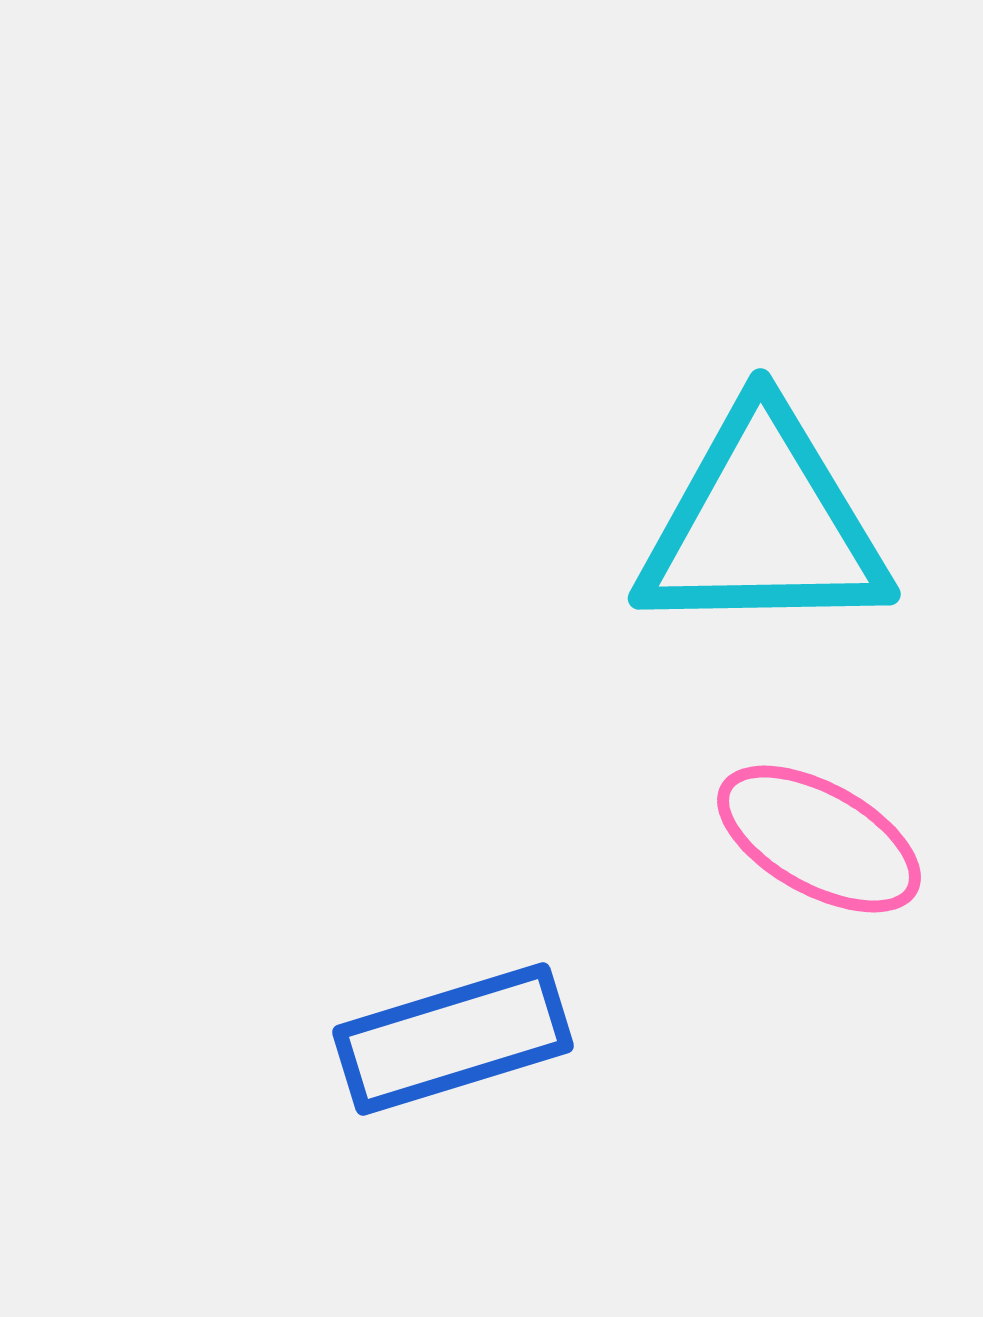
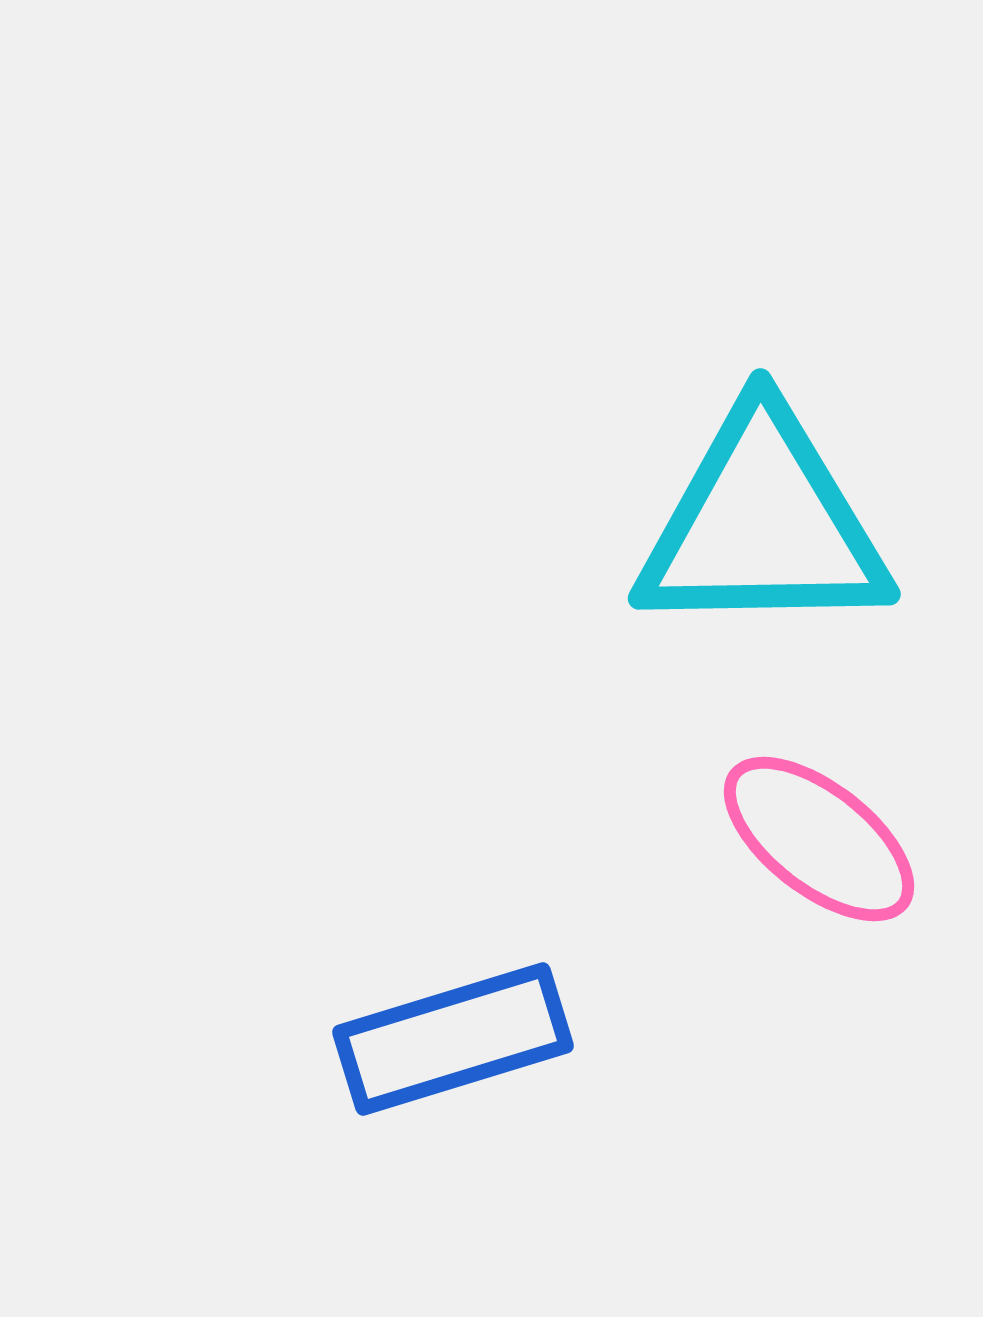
pink ellipse: rotated 9 degrees clockwise
